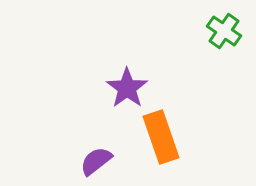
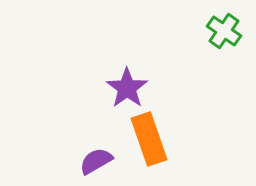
orange rectangle: moved 12 px left, 2 px down
purple semicircle: rotated 8 degrees clockwise
